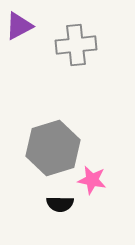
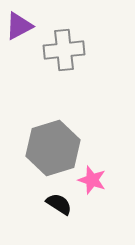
gray cross: moved 12 px left, 5 px down
pink star: rotated 8 degrees clockwise
black semicircle: moved 1 px left; rotated 148 degrees counterclockwise
